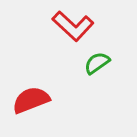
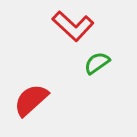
red semicircle: rotated 21 degrees counterclockwise
